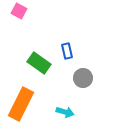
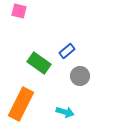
pink square: rotated 14 degrees counterclockwise
blue rectangle: rotated 63 degrees clockwise
gray circle: moved 3 px left, 2 px up
